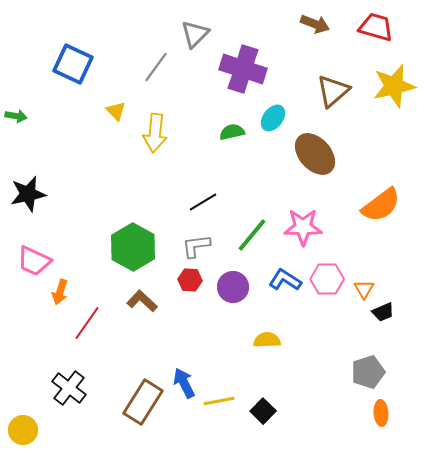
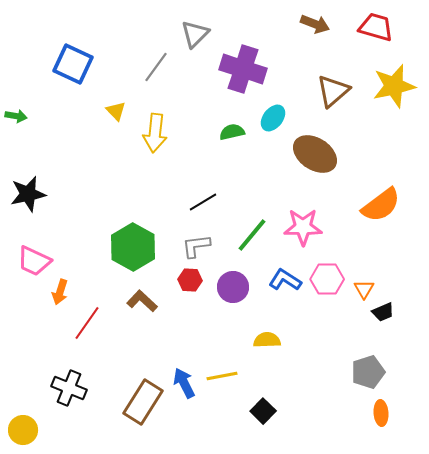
brown ellipse: rotated 15 degrees counterclockwise
black cross: rotated 16 degrees counterclockwise
yellow line: moved 3 px right, 25 px up
